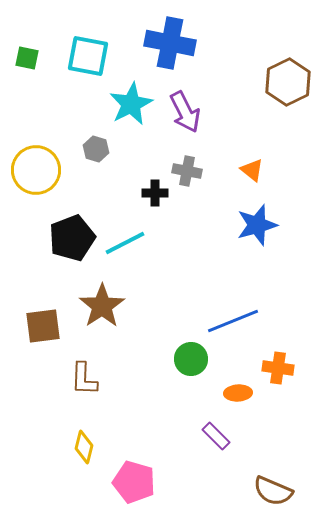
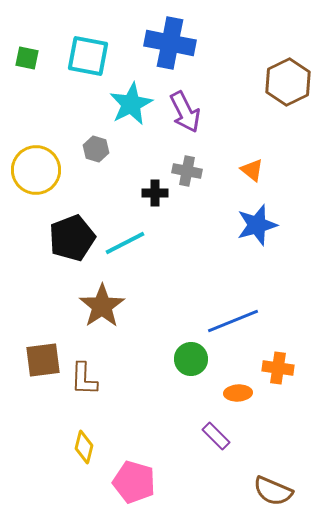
brown square: moved 34 px down
